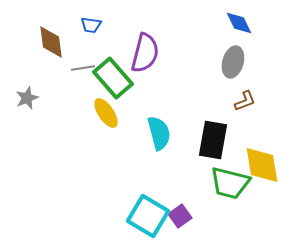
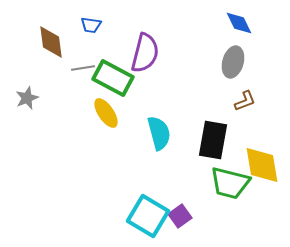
green rectangle: rotated 21 degrees counterclockwise
